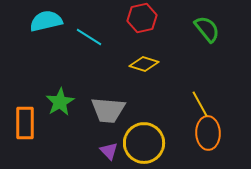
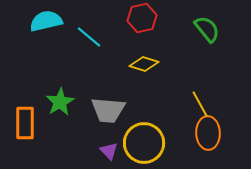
cyan line: rotated 8 degrees clockwise
